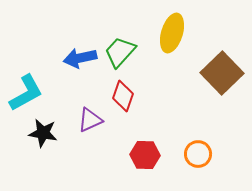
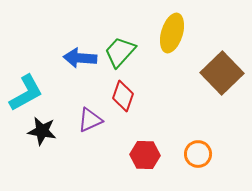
blue arrow: rotated 16 degrees clockwise
black star: moved 1 px left, 2 px up
